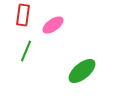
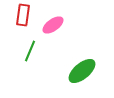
green line: moved 4 px right
